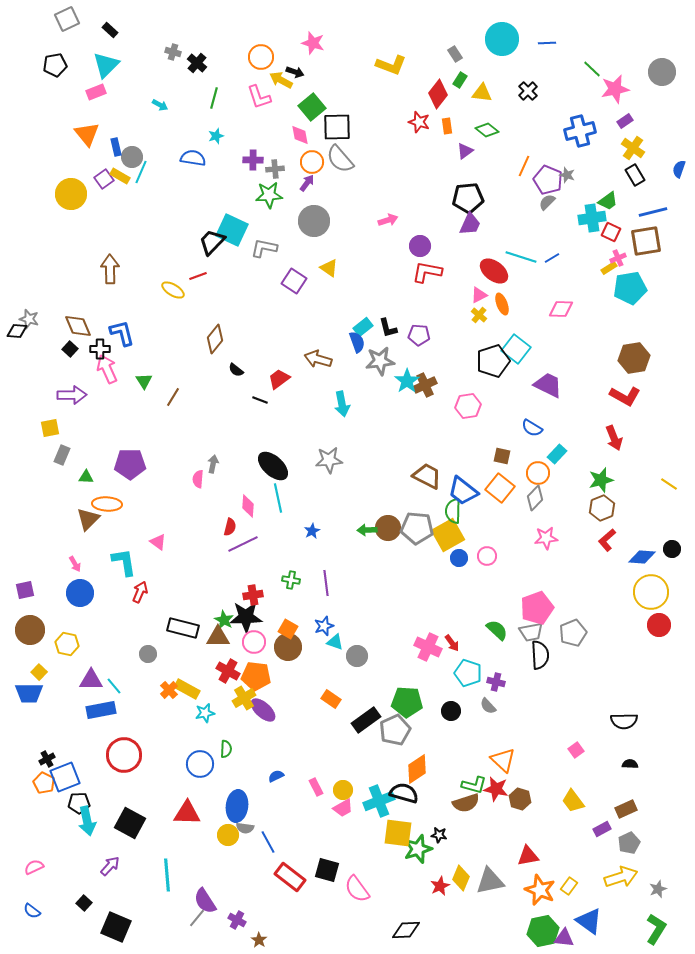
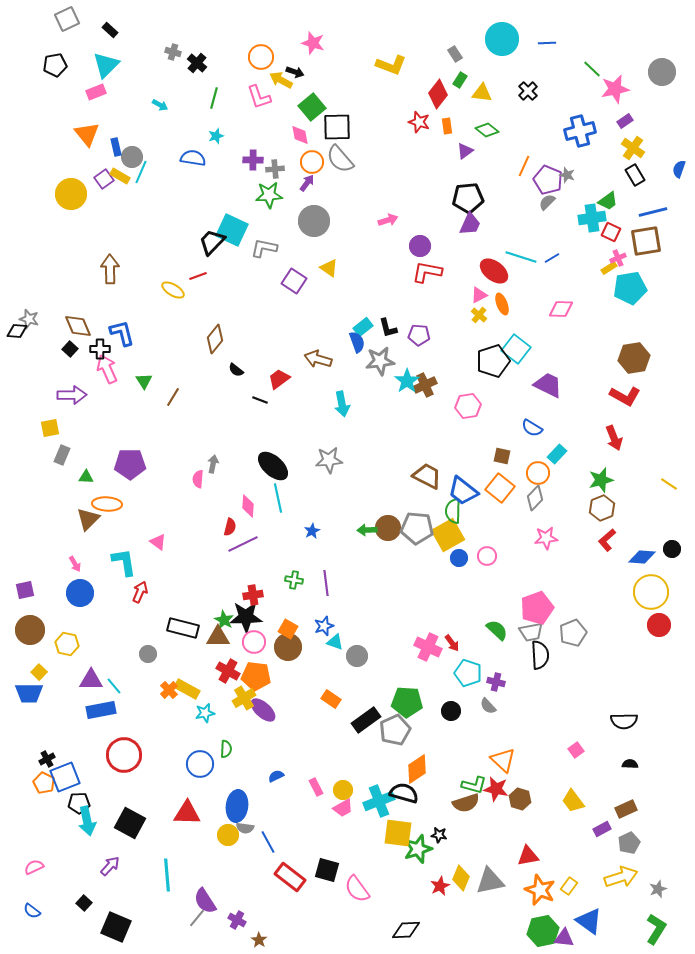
green cross at (291, 580): moved 3 px right
